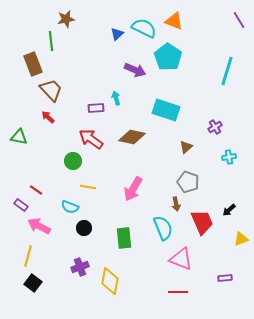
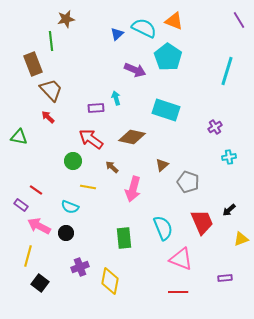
brown triangle at (186, 147): moved 24 px left, 18 px down
pink arrow at (133, 189): rotated 15 degrees counterclockwise
brown arrow at (176, 204): moved 64 px left, 37 px up; rotated 144 degrees clockwise
black circle at (84, 228): moved 18 px left, 5 px down
black square at (33, 283): moved 7 px right
